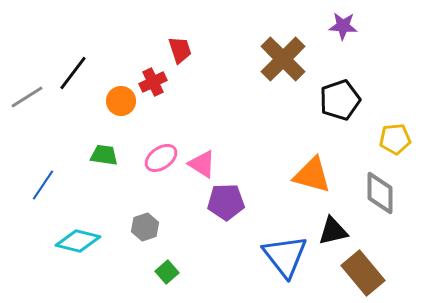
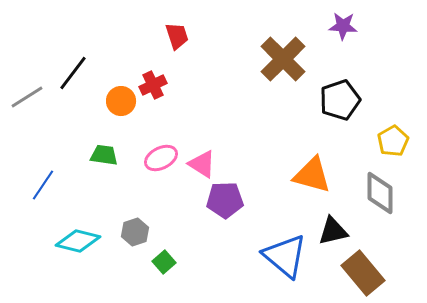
red trapezoid: moved 3 px left, 14 px up
red cross: moved 3 px down
yellow pentagon: moved 2 px left, 2 px down; rotated 24 degrees counterclockwise
pink ellipse: rotated 8 degrees clockwise
purple pentagon: moved 1 px left, 2 px up
gray hexagon: moved 10 px left, 5 px down
blue triangle: rotated 12 degrees counterclockwise
green square: moved 3 px left, 10 px up
